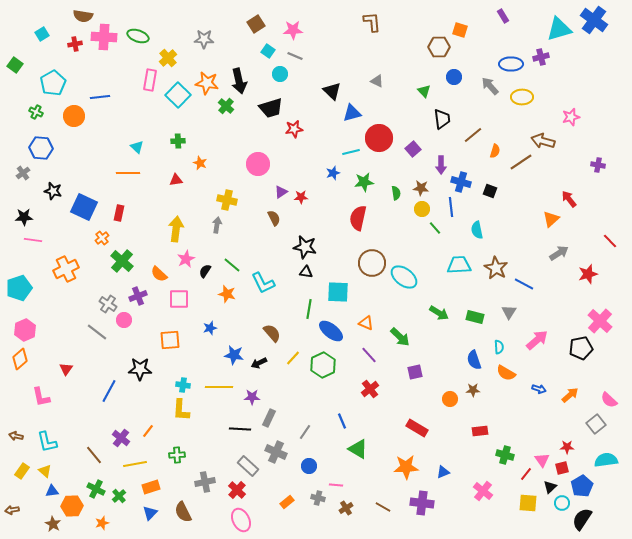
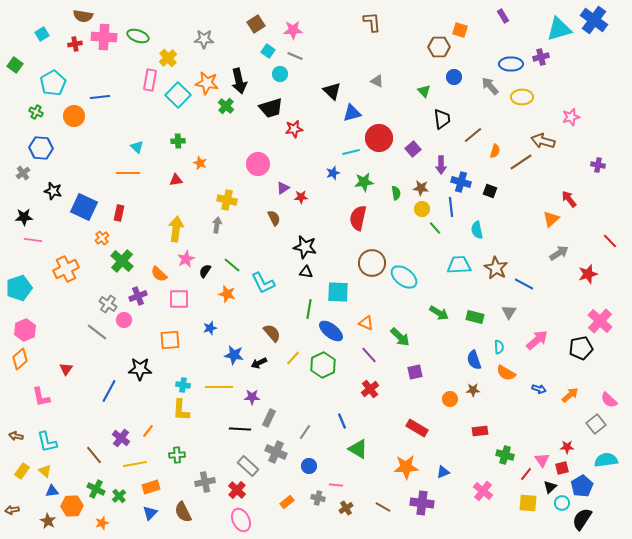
purple triangle at (281, 192): moved 2 px right, 4 px up
brown star at (53, 524): moved 5 px left, 3 px up
